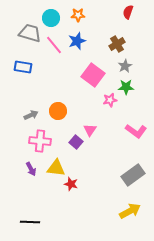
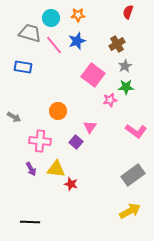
gray arrow: moved 17 px left, 2 px down; rotated 56 degrees clockwise
pink triangle: moved 3 px up
yellow triangle: moved 1 px down
